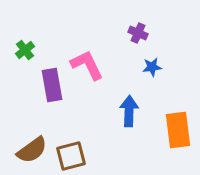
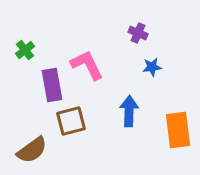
brown square: moved 35 px up
